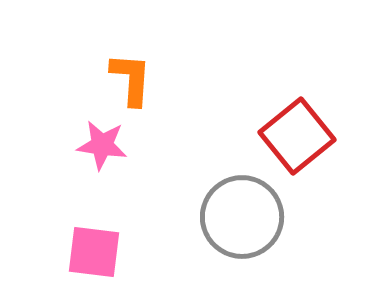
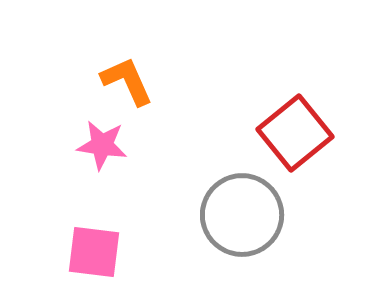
orange L-shape: moved 4 px left, 2 px down; rotated 28 degrees counterclockwise
red square: moved 2 px left, 3 px up
gray circle: moved 2 px up
